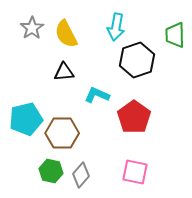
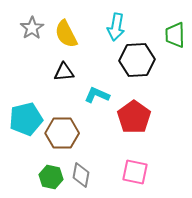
black hexagon: rotated 16 degrees clockwise
green hexagon: moved 6 px down
gray diamond: rotated 30 degrees counterclockwise
